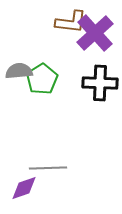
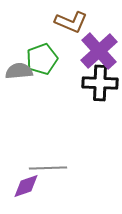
brown L-shape: rotated 16 degrees clockwise
purple cross: moved 4 px right, 18 px down
green pentagon: moved 20 px up; rotated 12 degrees clockwise
purple diamond: moved 2 px right, 2 px up
